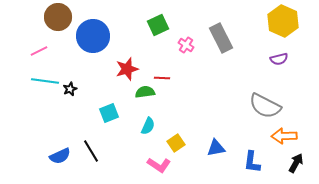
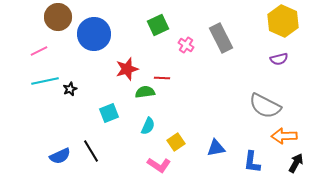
blue circle: moved 1 px right, 2 px up
cyan line: rotated 20 degrees counterclockwise
yellow square: moved 1 px up
